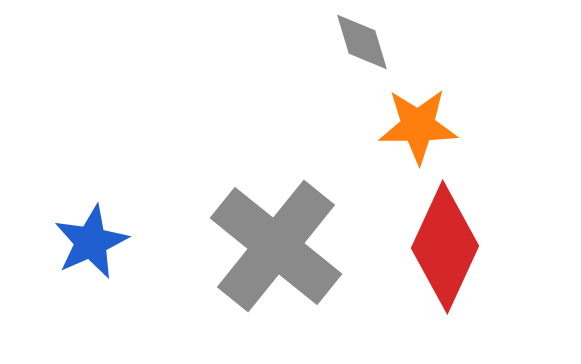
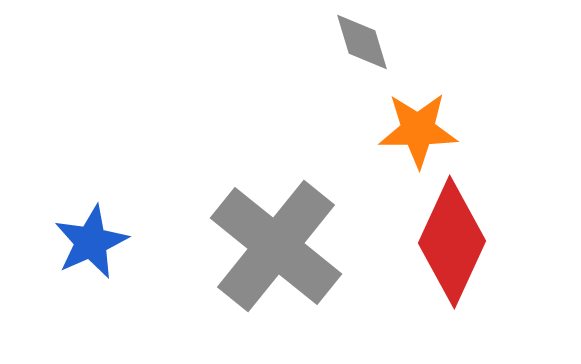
orange star: moved 4 px down
red diamond: moved 7 px right, 5 px up
